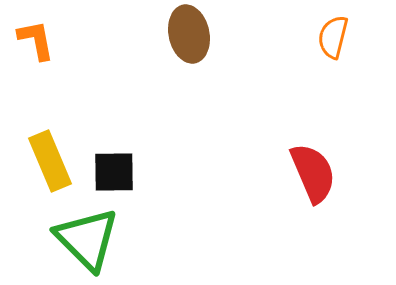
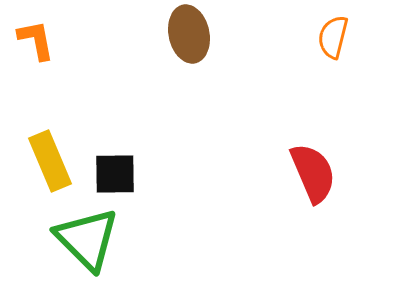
black square: moved 1 px right, 2 px down
